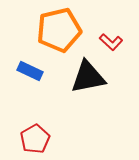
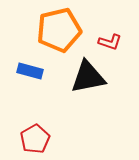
red L-shape: moved 1 px left; rotated 25 degrees counterclockwise
blue rectangle: rotated 10 degrees counterclockwise
